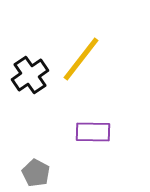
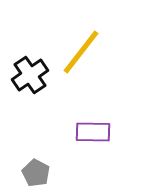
yellow line: moved 7 px up
